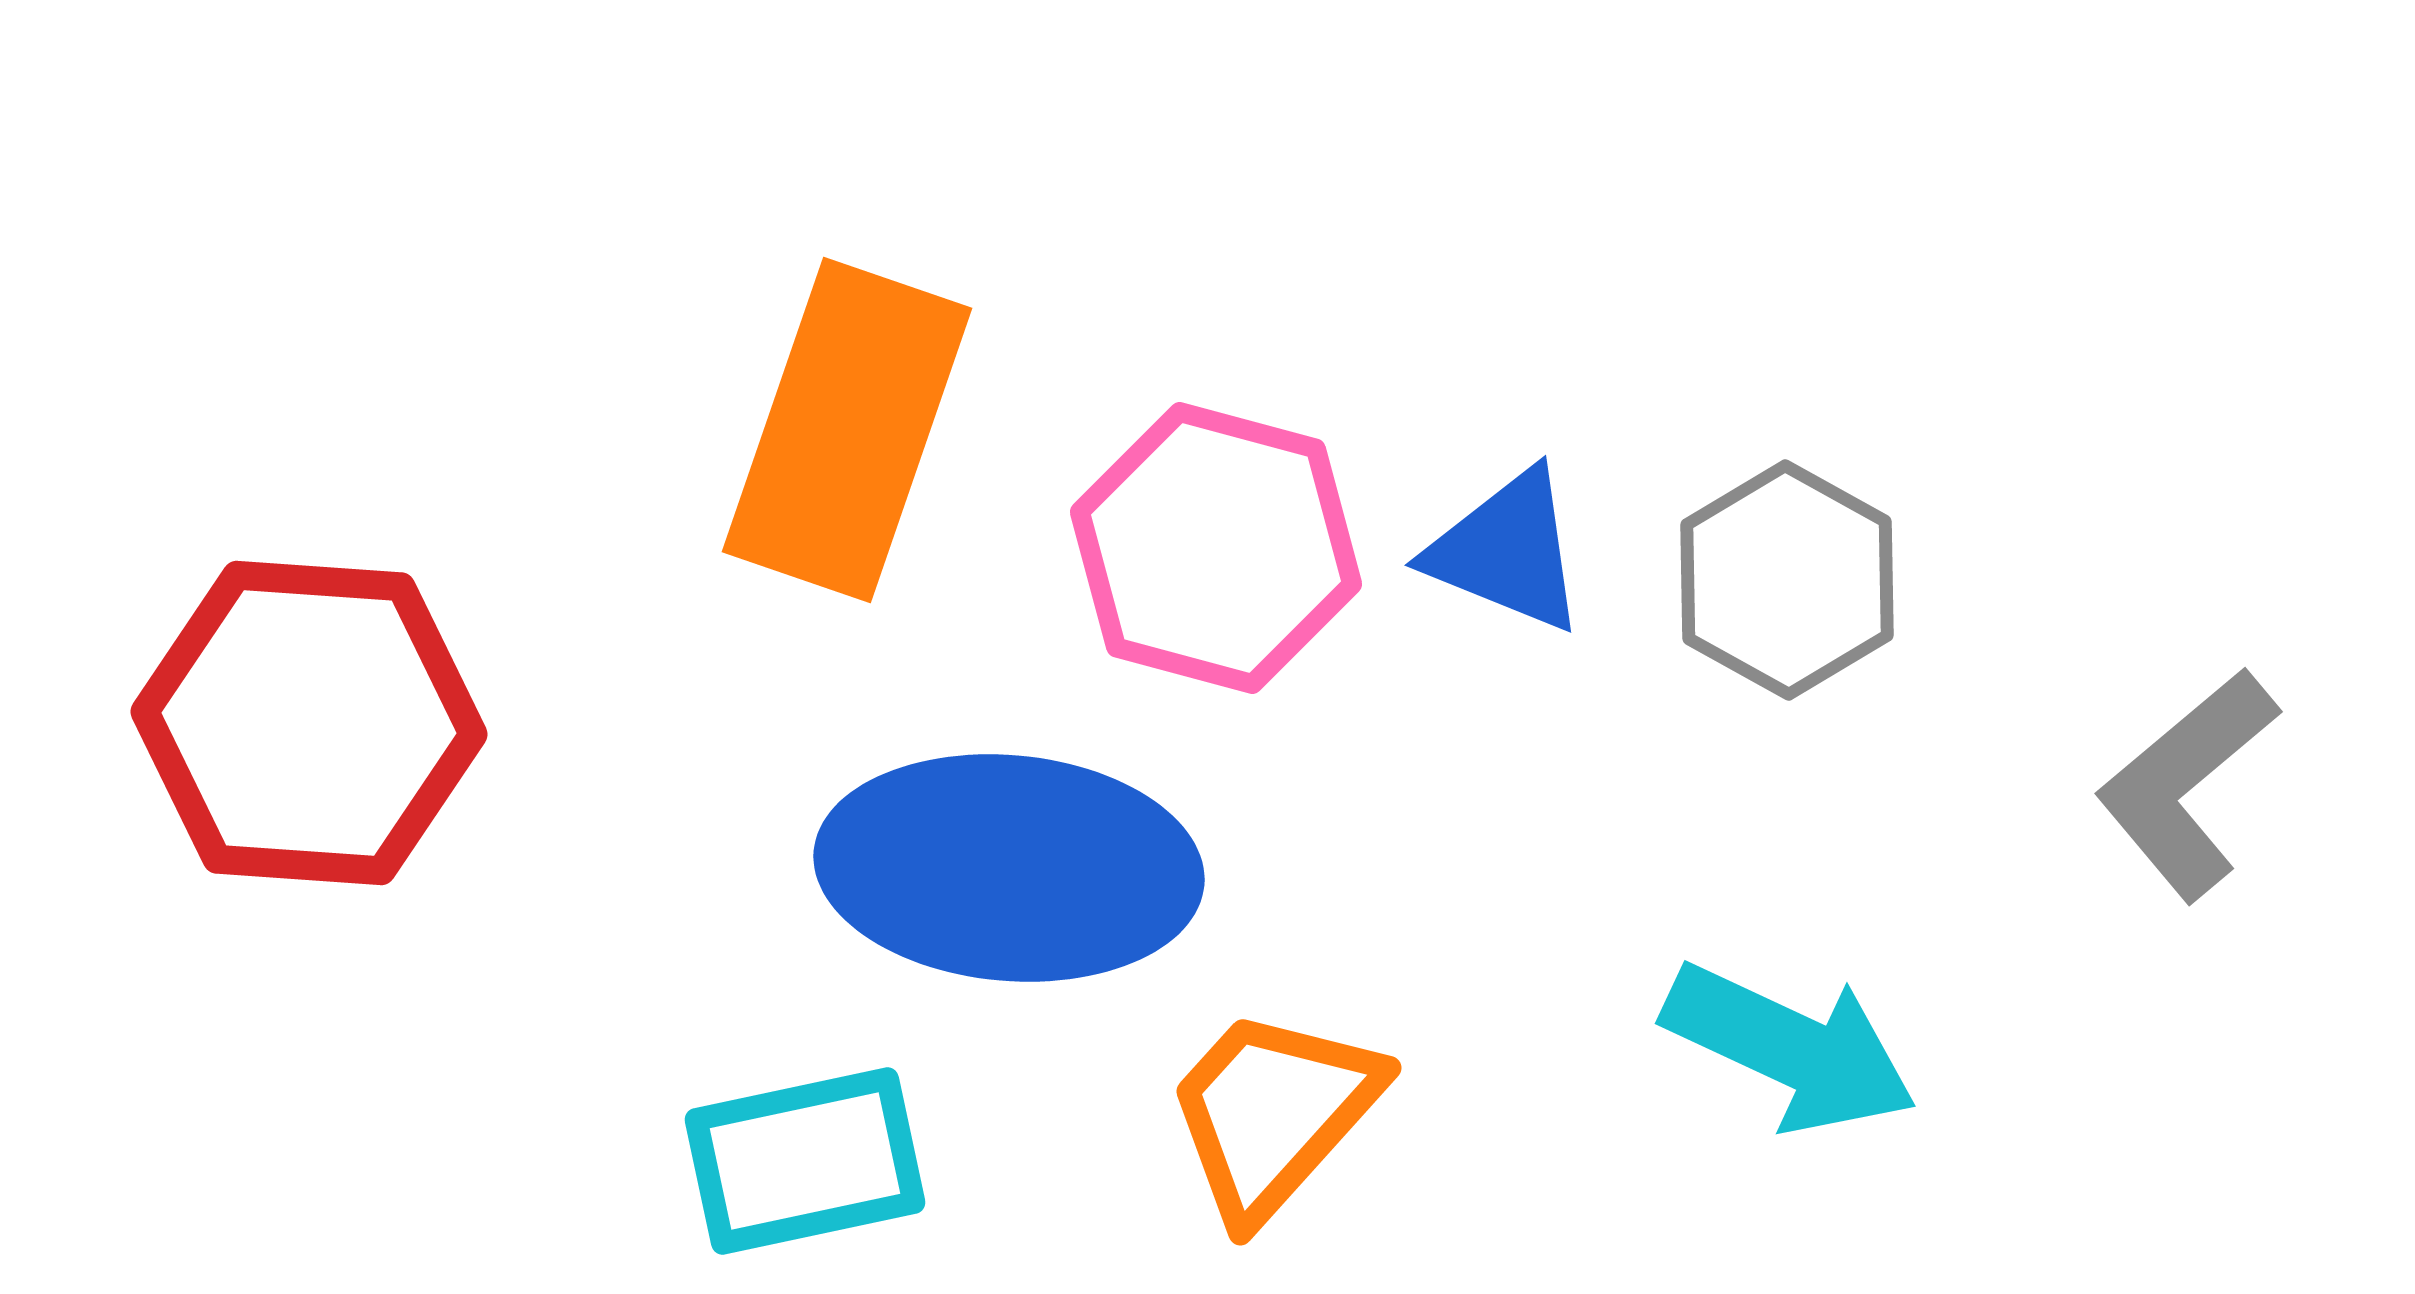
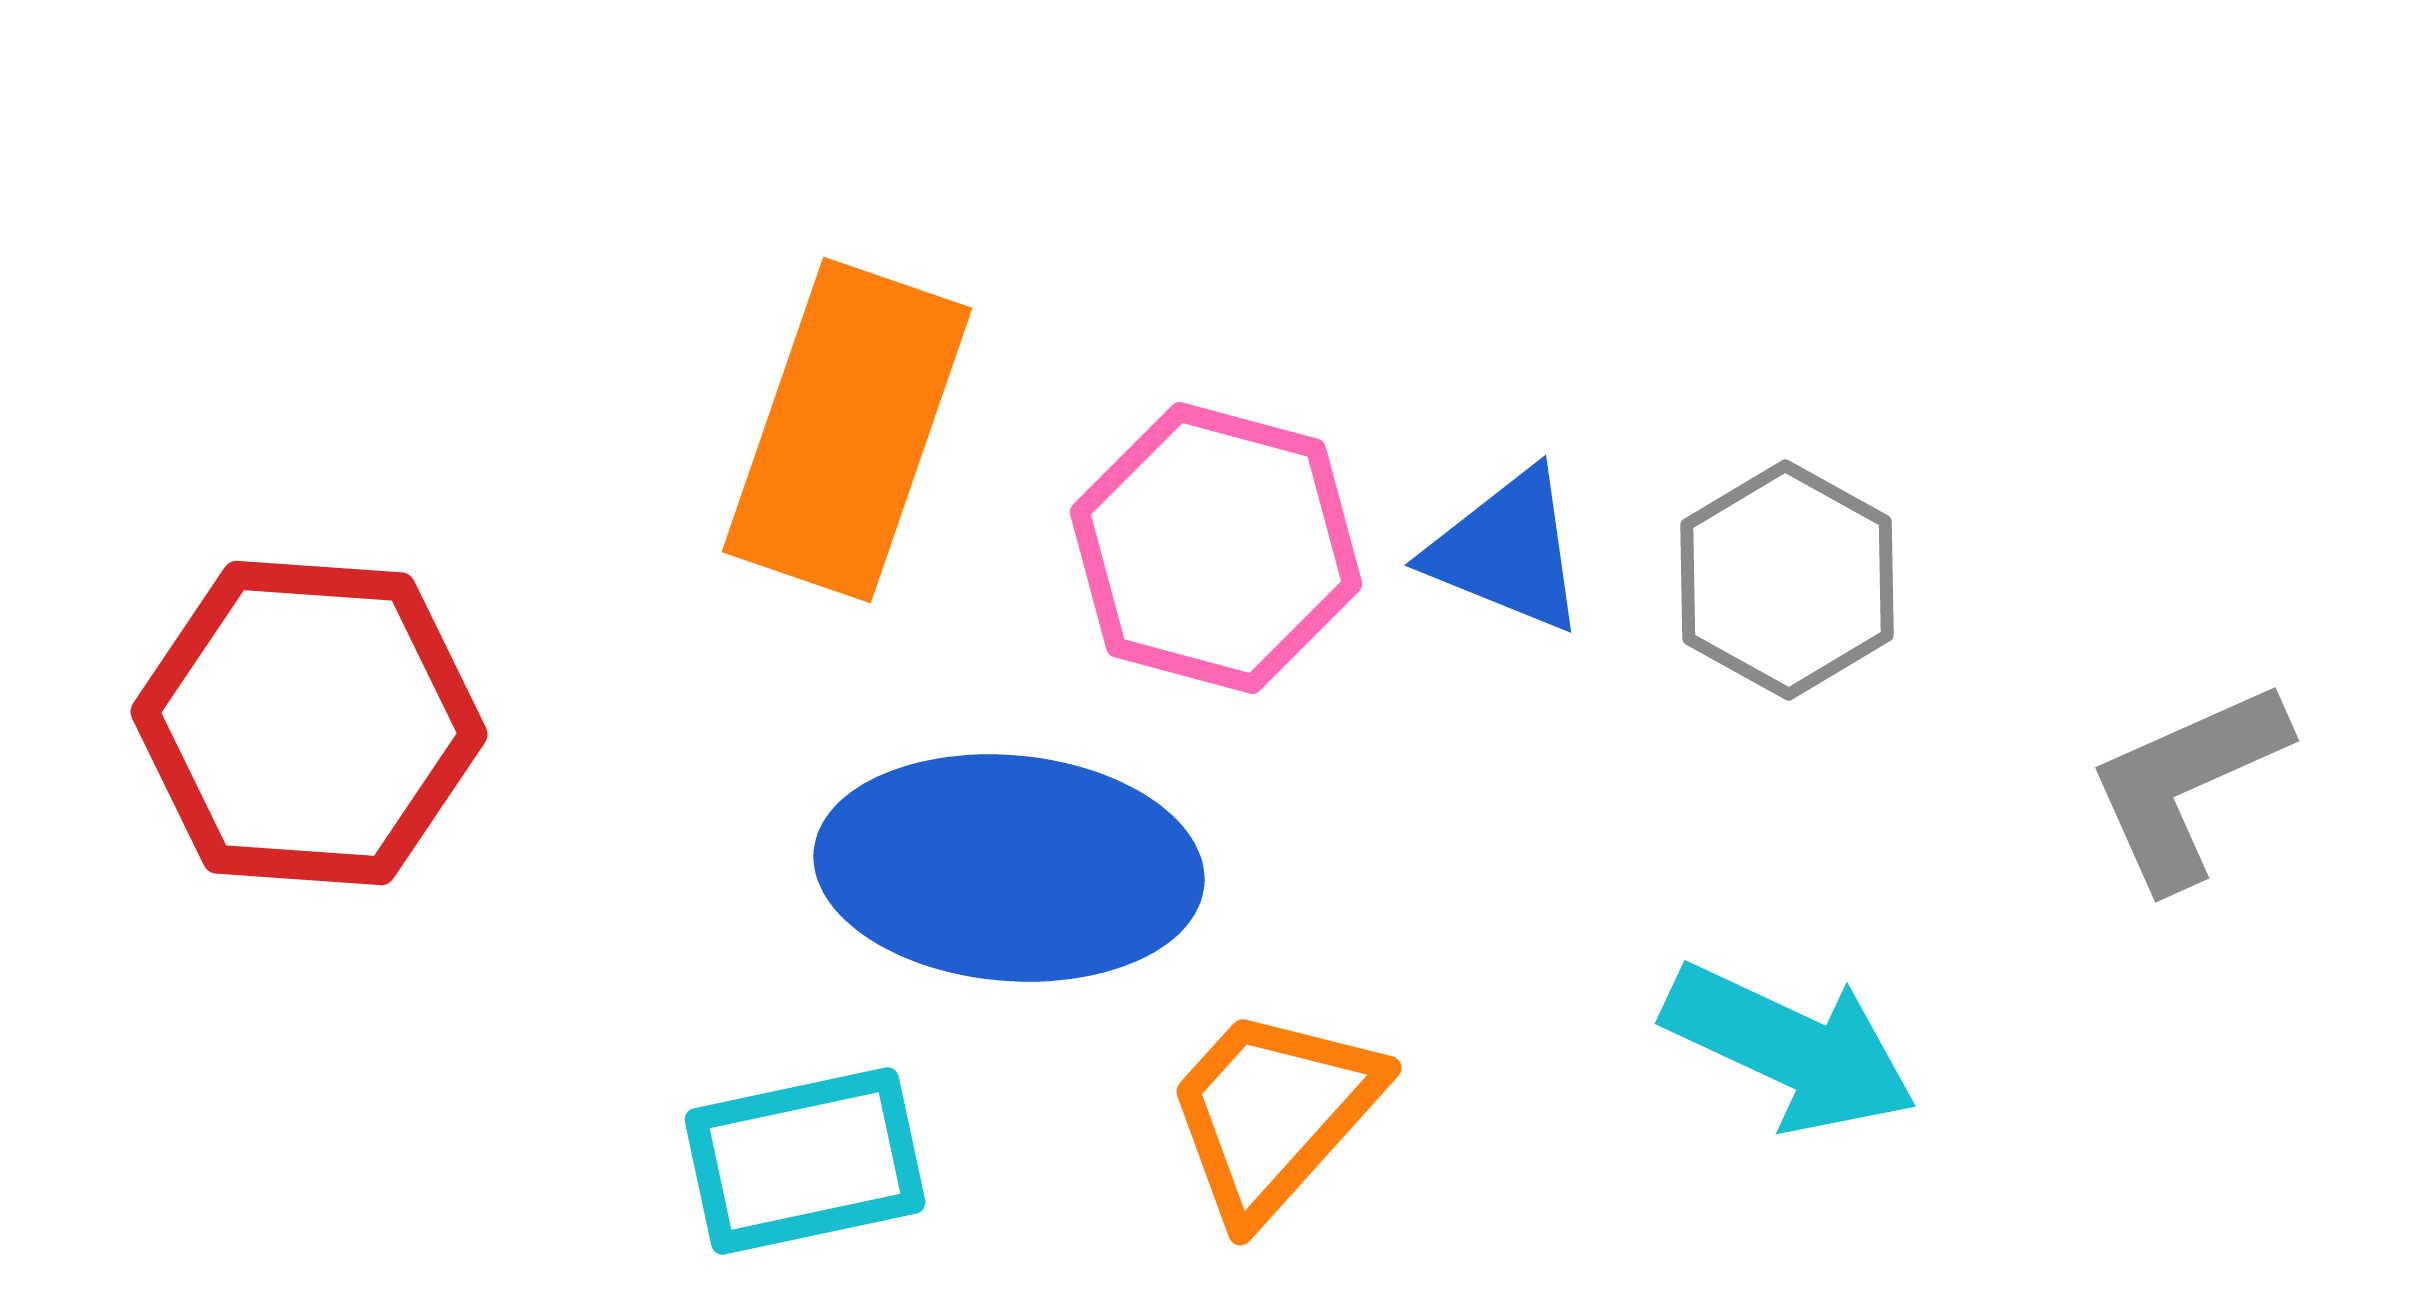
gray L-shape: rotated 16 degrees clockwise
